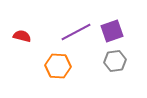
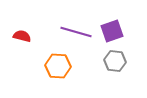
purple line: rotated 44 degrees clockwise
gray hexagon: rotated 15 degrees clockwise
